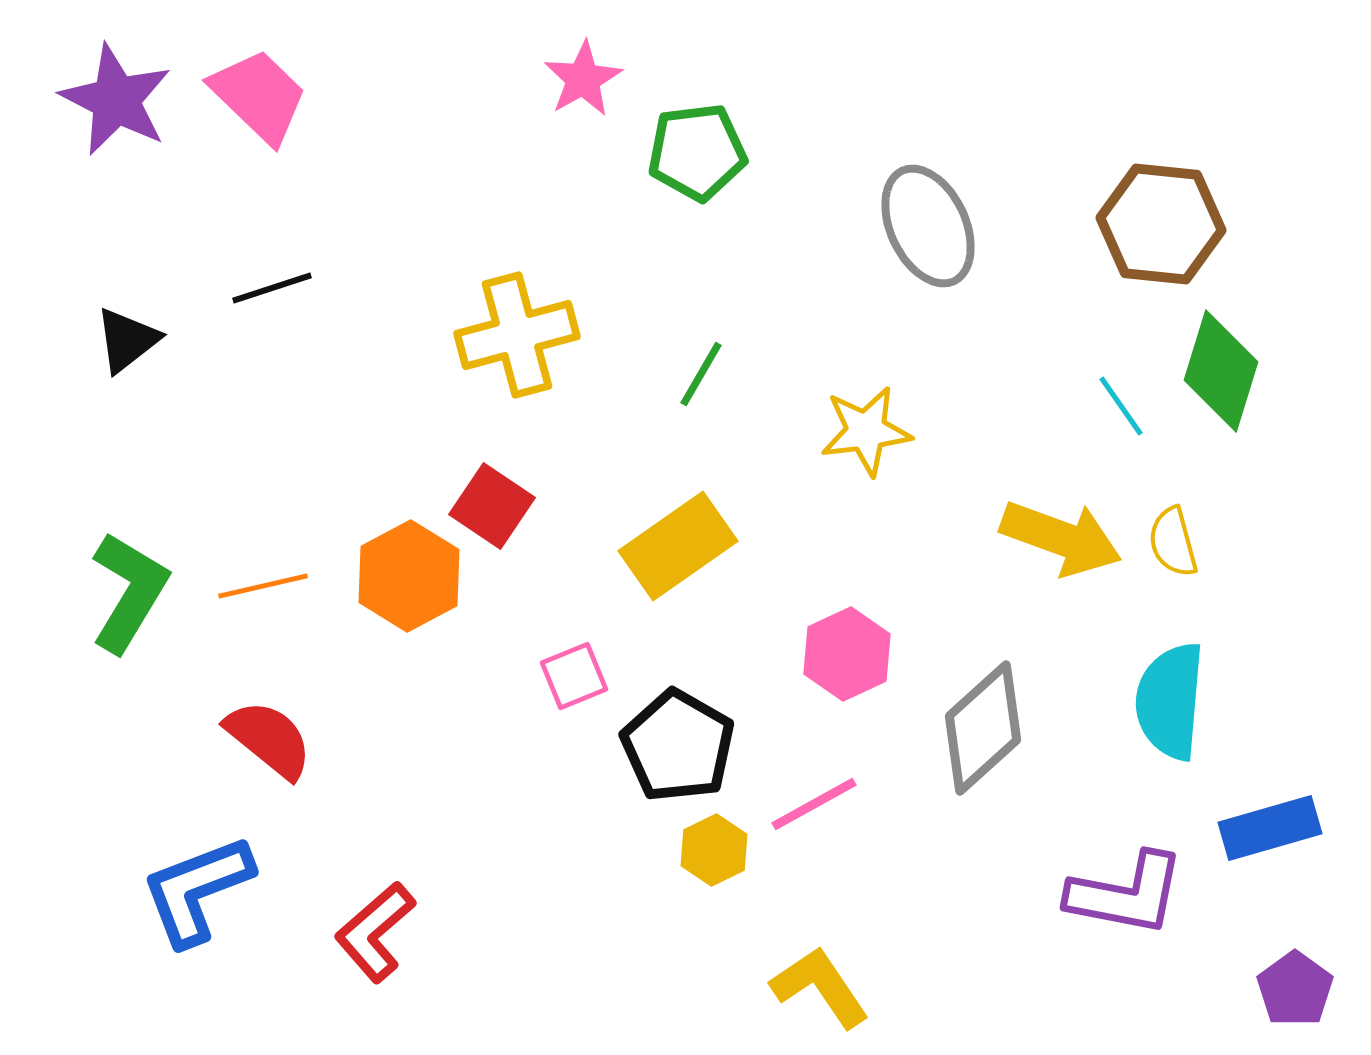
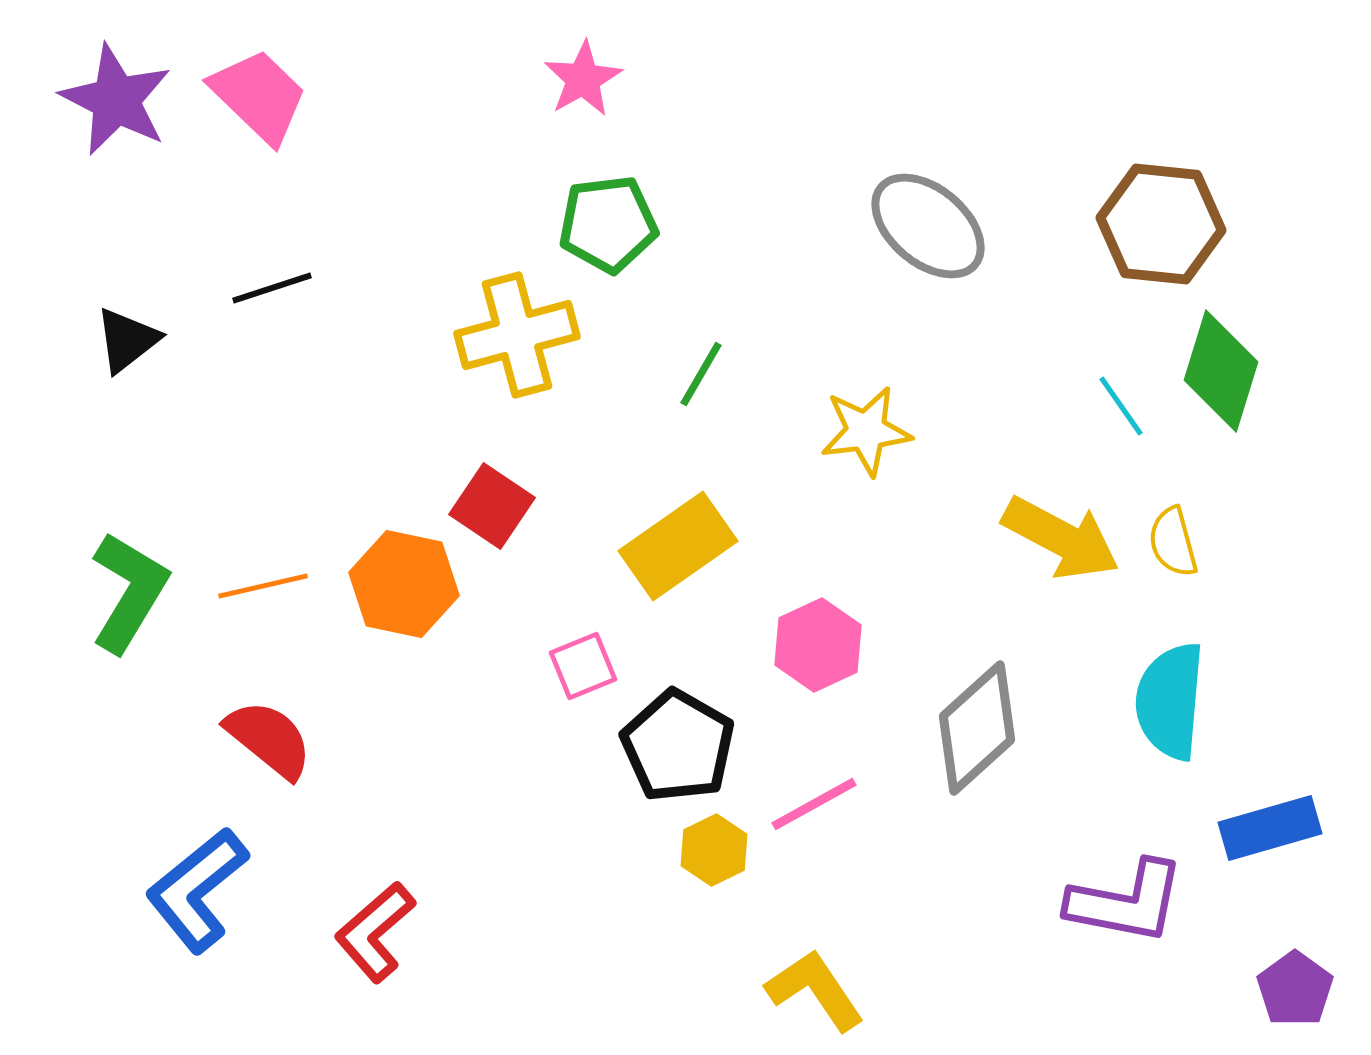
green pentagon: moved 89 px left, 72 px down
gray ellipse: rotated 25 degrees counterclockwise
yellow arrow: rotated 8 degrees clockwise
orange hexagon: moved 5 px left, 8 px down; rotated 20 degrees counterclockwise
pink hexagon: moved 29 px left, 9 px up
pink square: moved 9 px right, 10 px up
gray diamond: moved 6 px left
blue L-shape: rotated 18 degrees counterclockwise
purple L-shape: moved 8 px down
yellow L-shape: moved 5 px left, 3 px down
